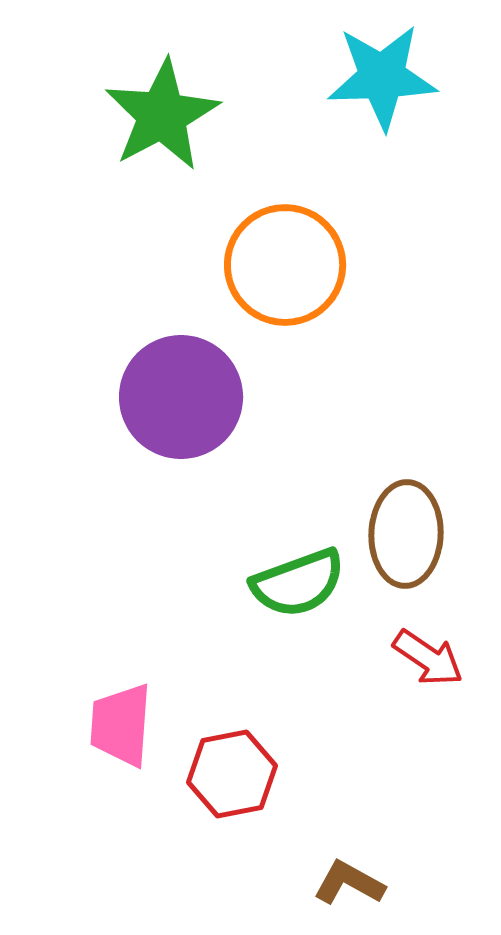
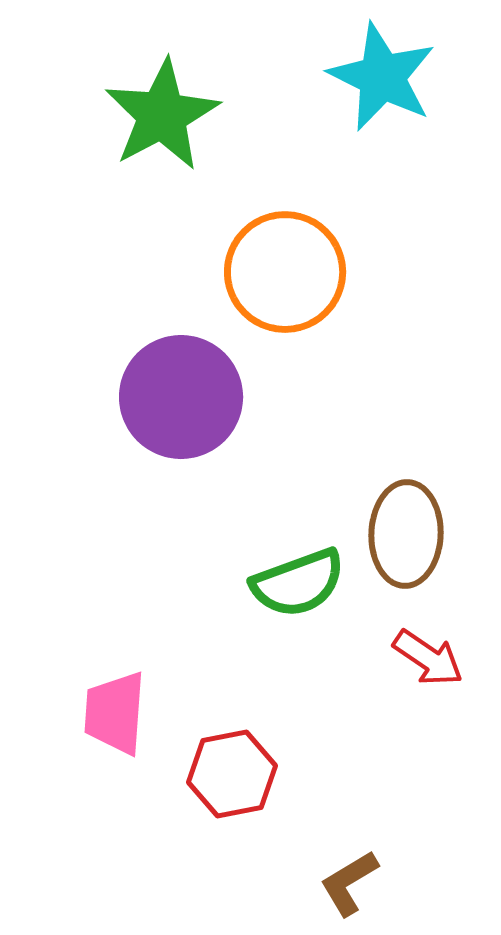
cyan star: rotated 28 degrees clockwise
orange circle: moved 7 px down
pink trapezoid: moved 6 px left, 12 px up
brown L-shape: rotated 60 degrees counterclockwise
